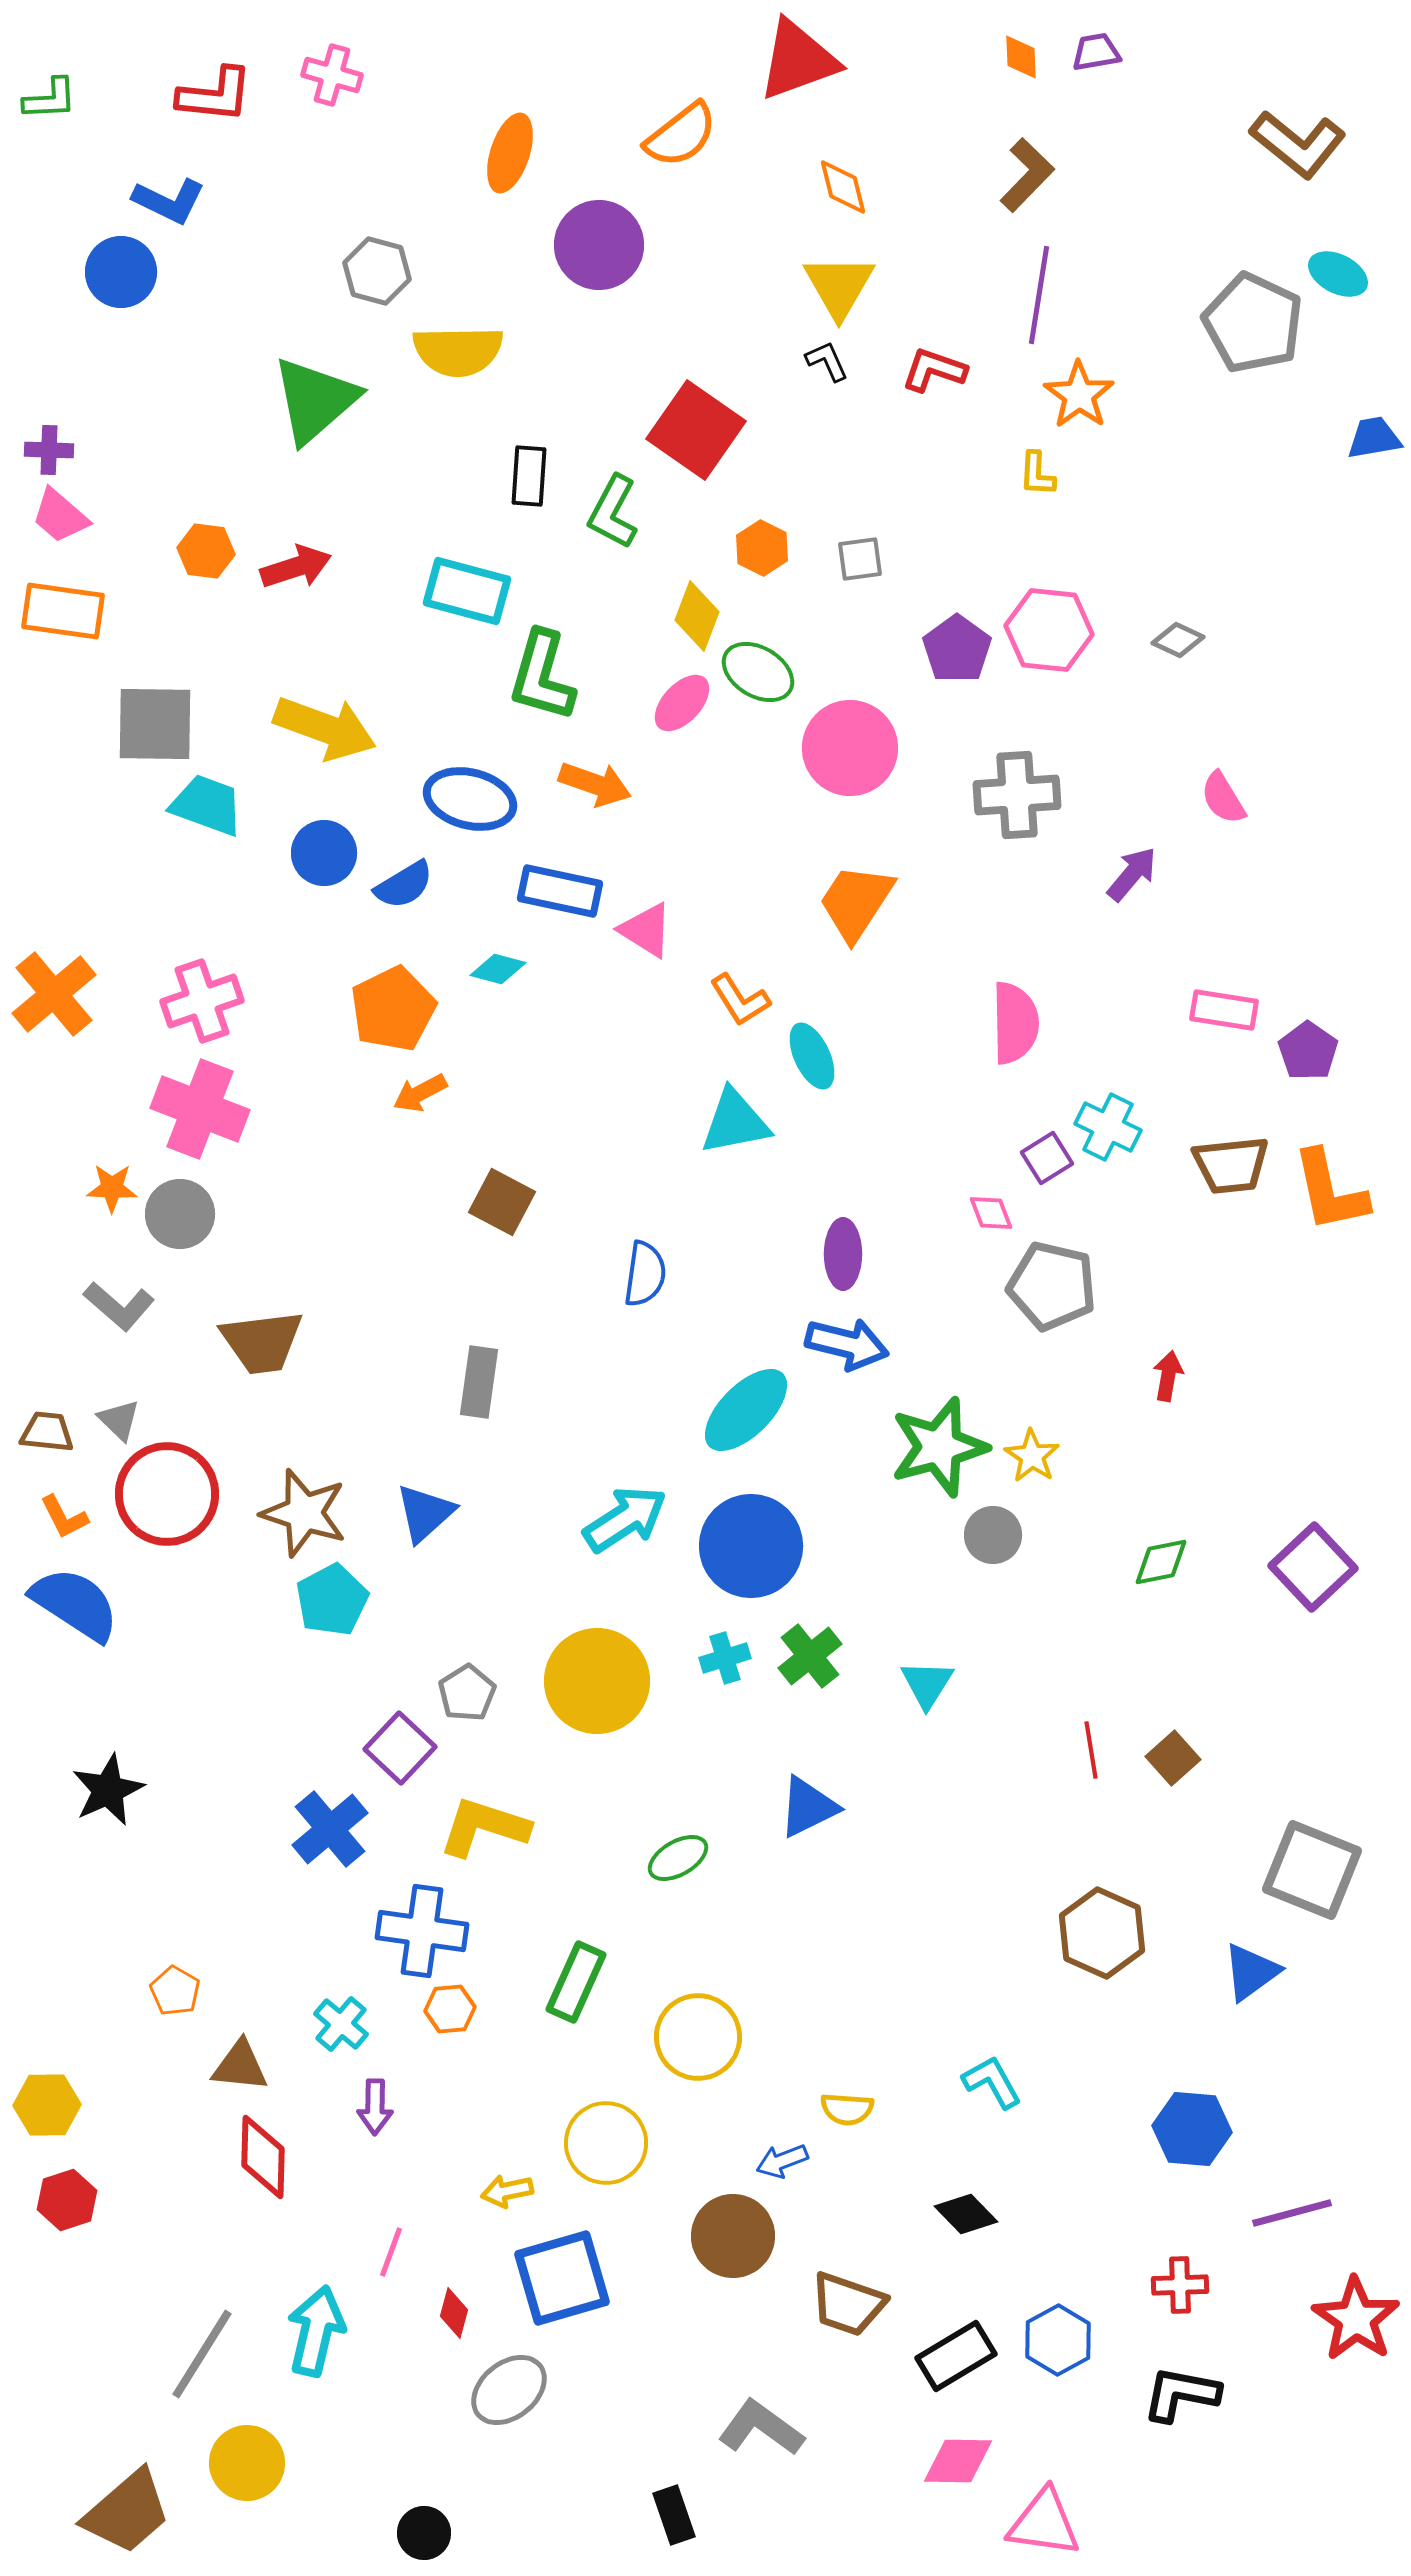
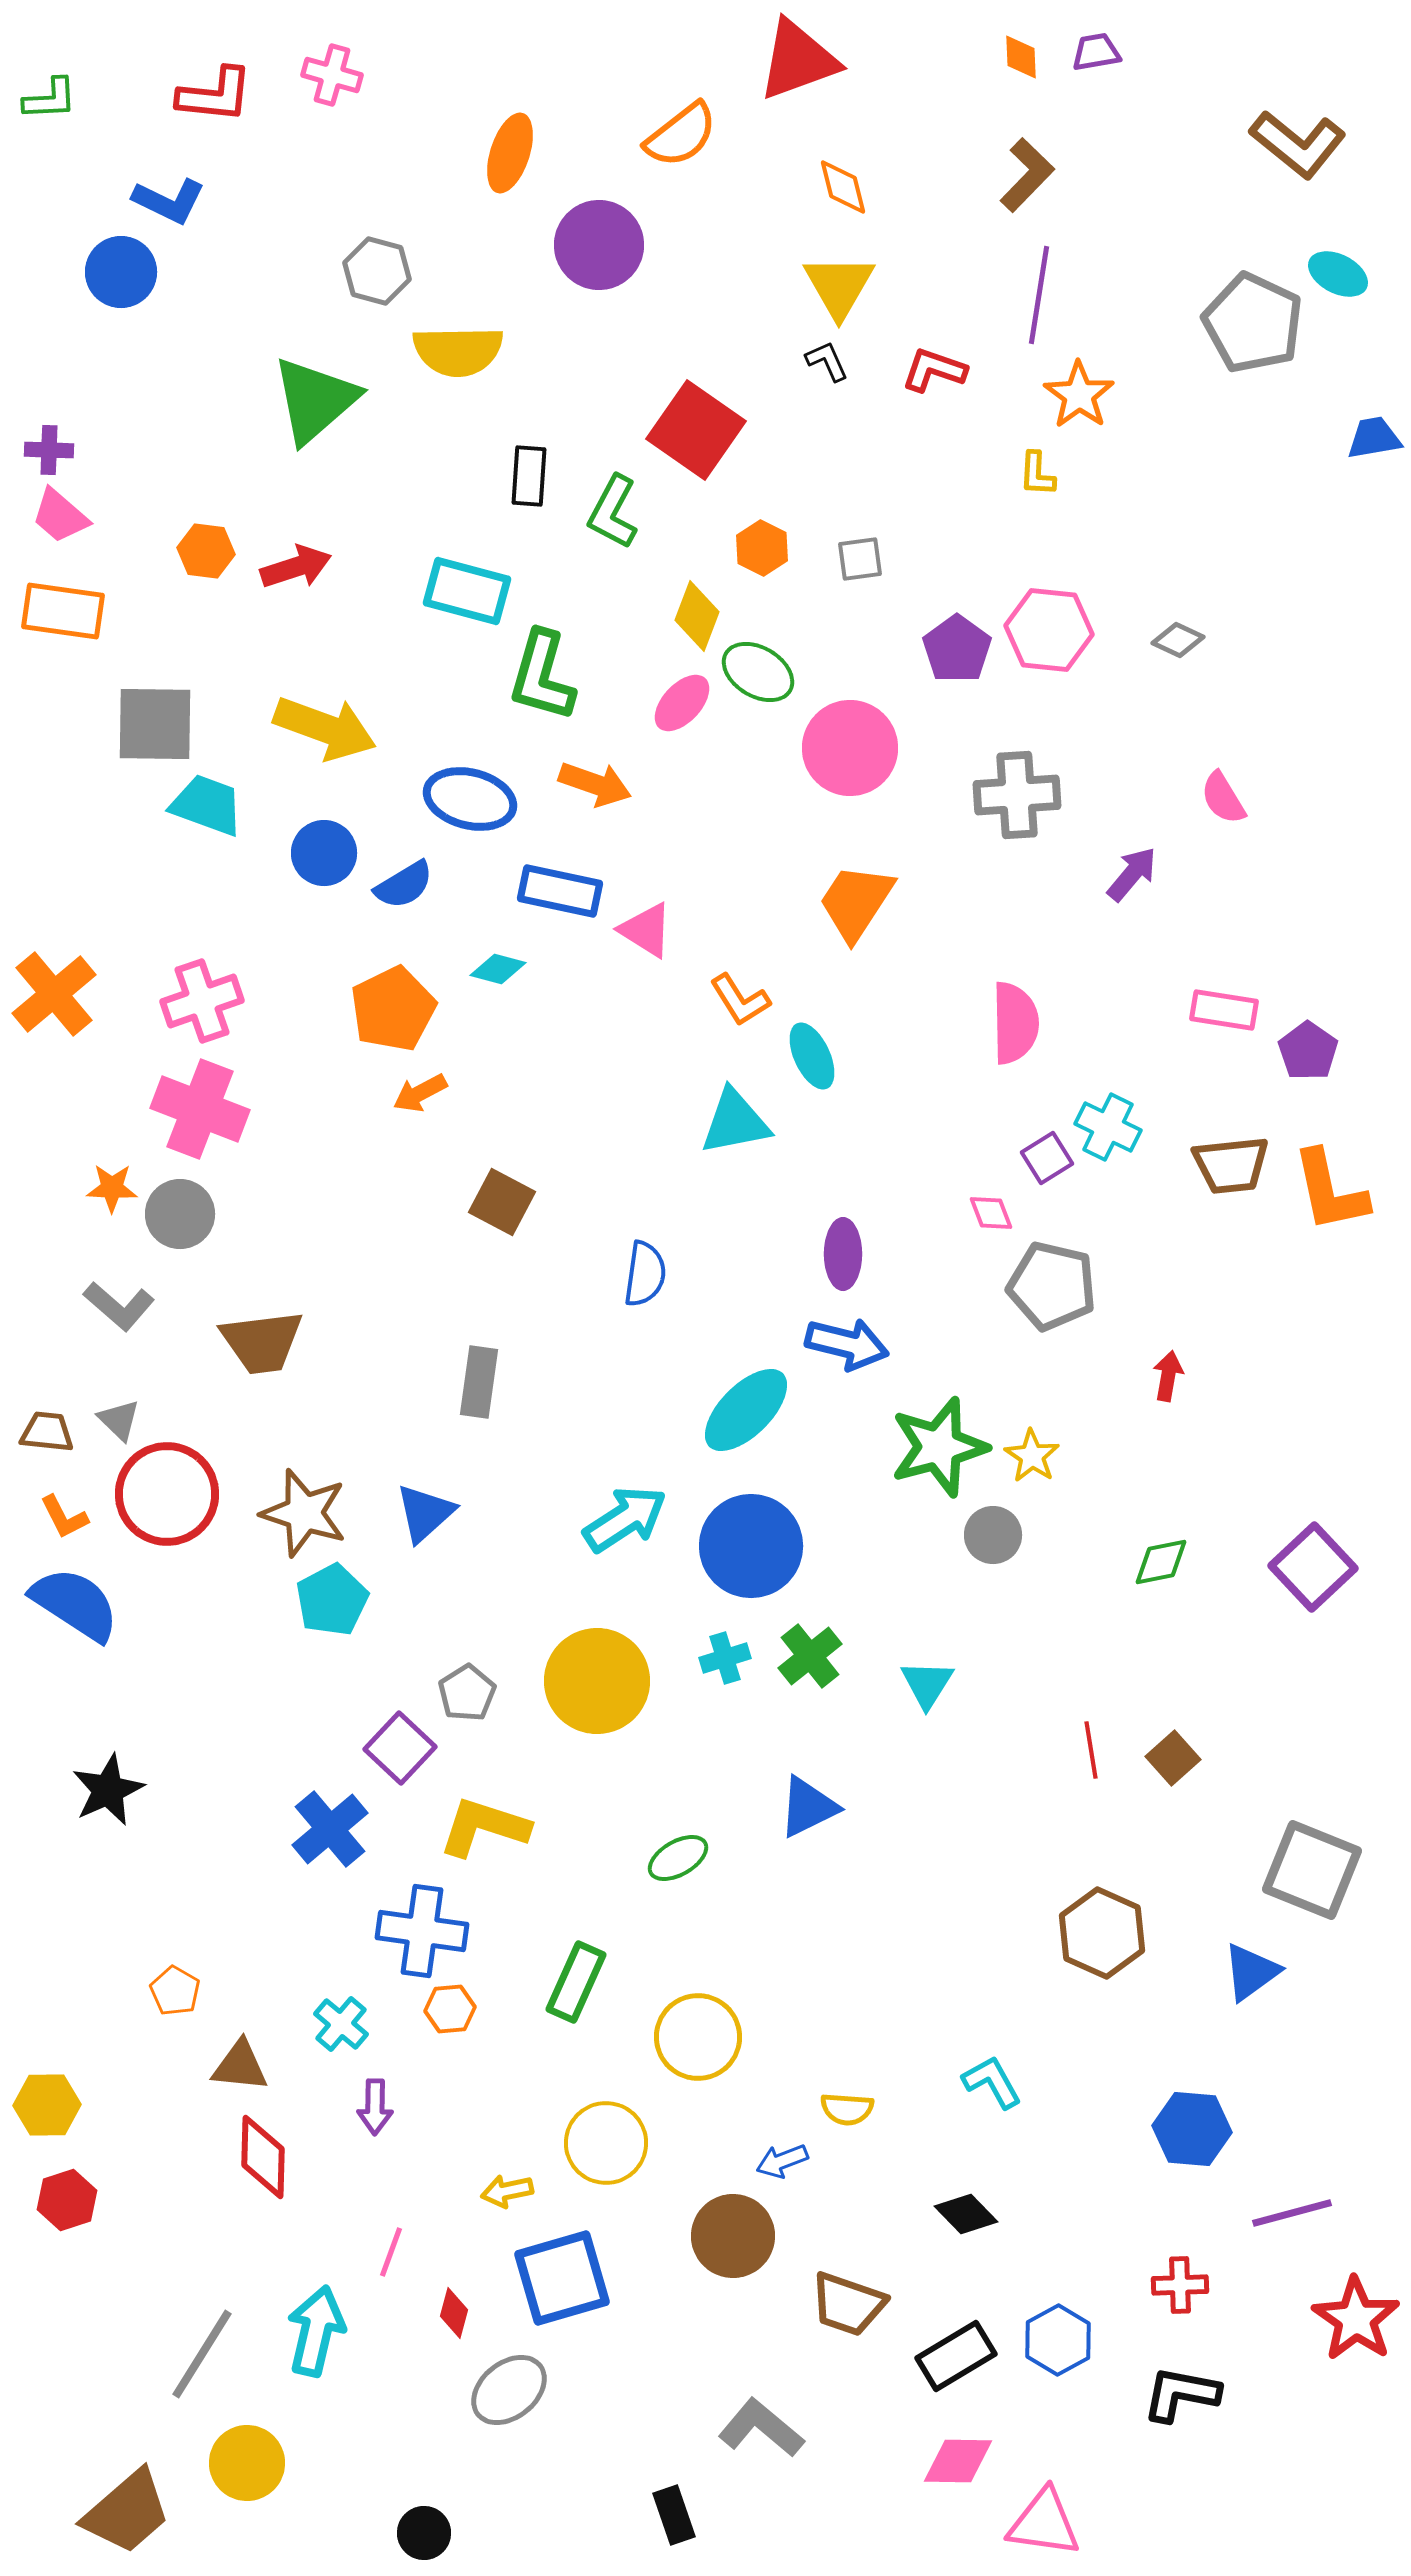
gray L-shape at (761, 2428): rotated 4 degrees clockwise
